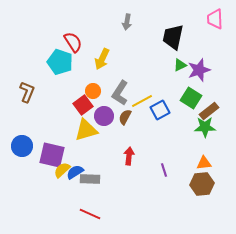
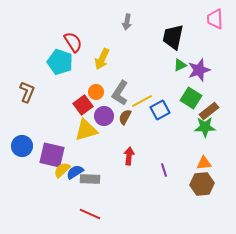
orange circle: moved 3 px right, 1 px down
